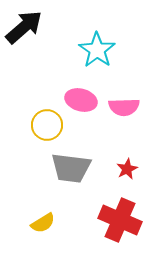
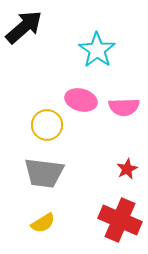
gray trapezoid: moved 27 px left, 5 px down
